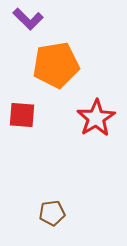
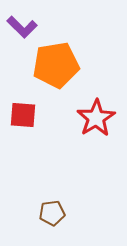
purple L-shape: moved 6 px left, 8 px down
red square: moved 1 px right
